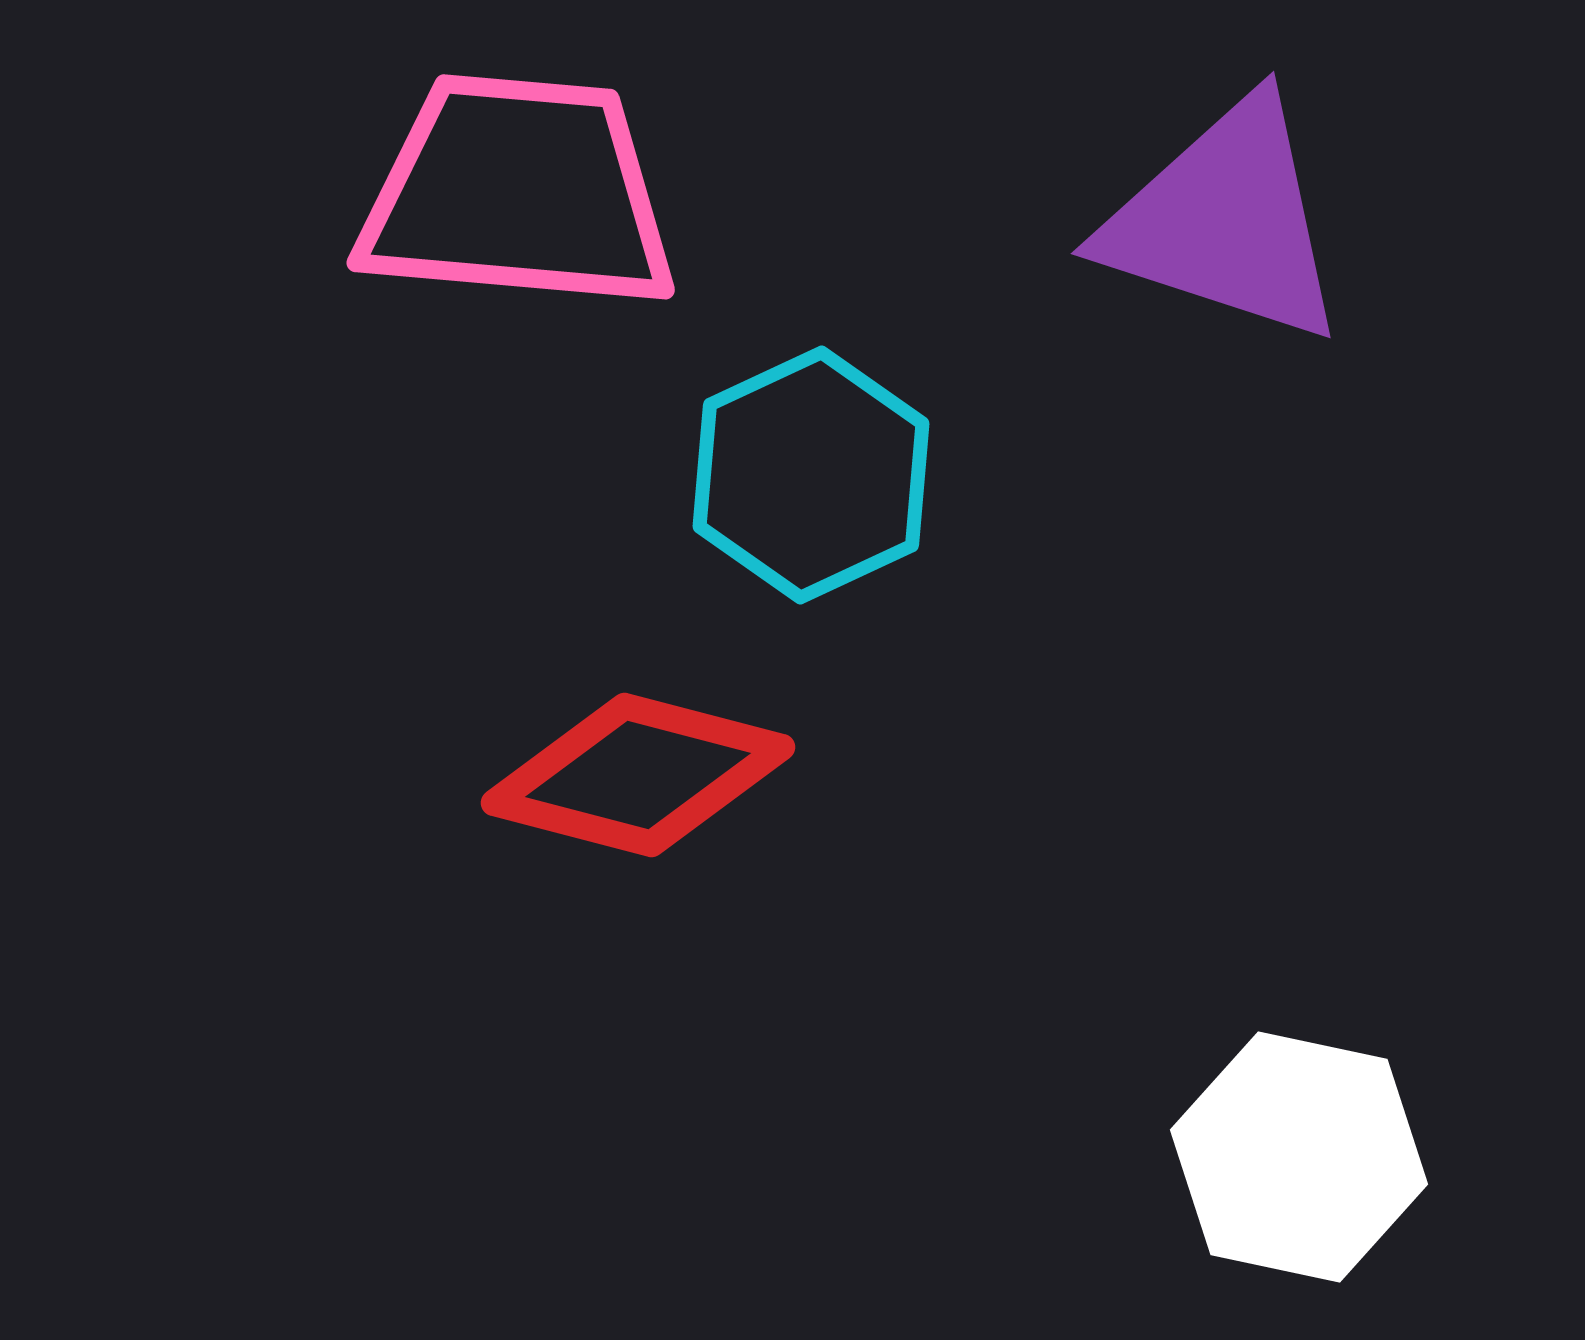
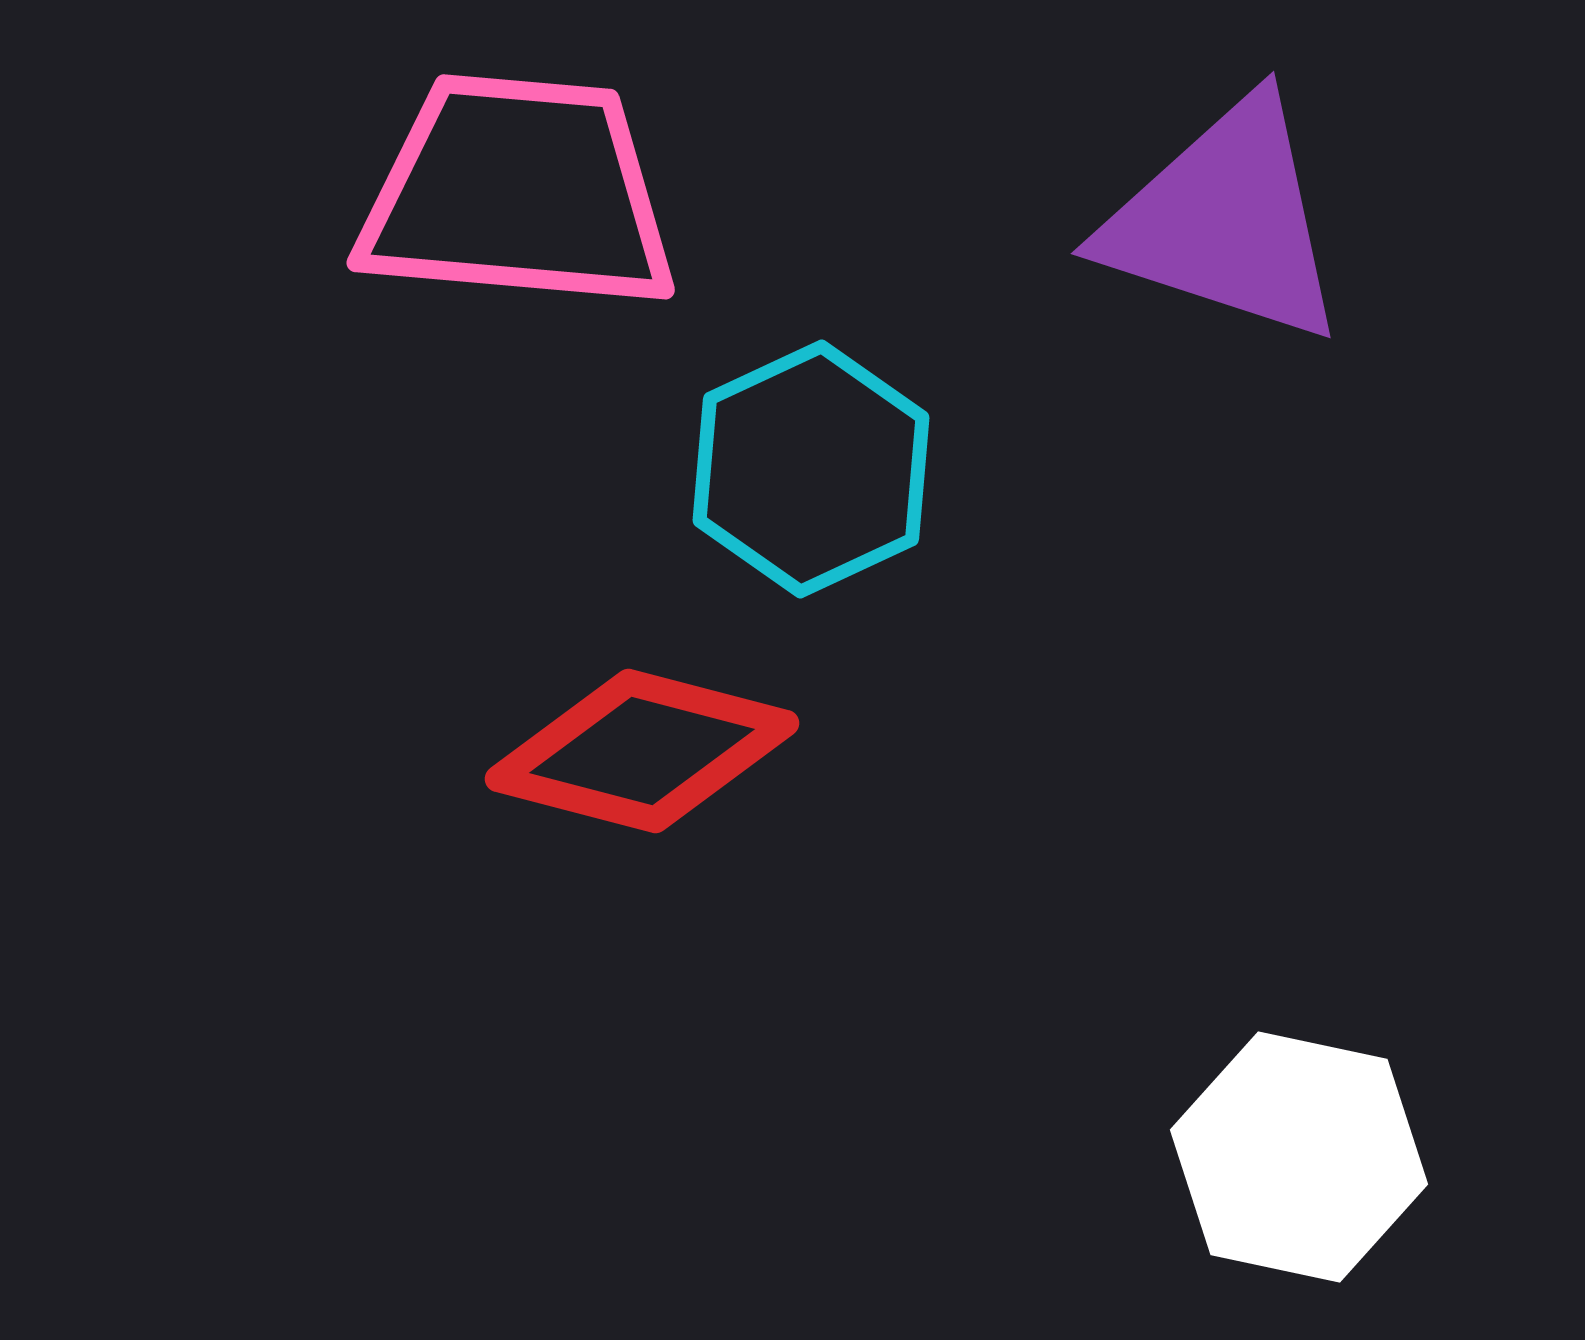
cyan hexagon: moved 6 px up
red diamond: moved 4 px right, 24 px up
